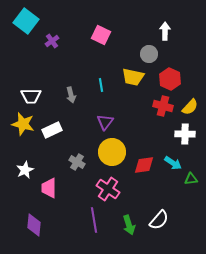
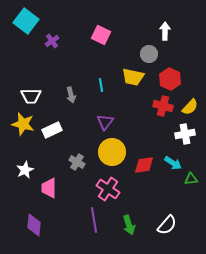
white cross: rotated 12 degrees counterclockwise
white semicircle: moved 8 px right, 5 px down
